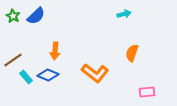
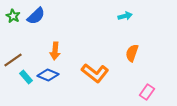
cyan arrow: moved 1 px right, 2 px down
pink rectangle: rotated 49 degrees counterclockwise
